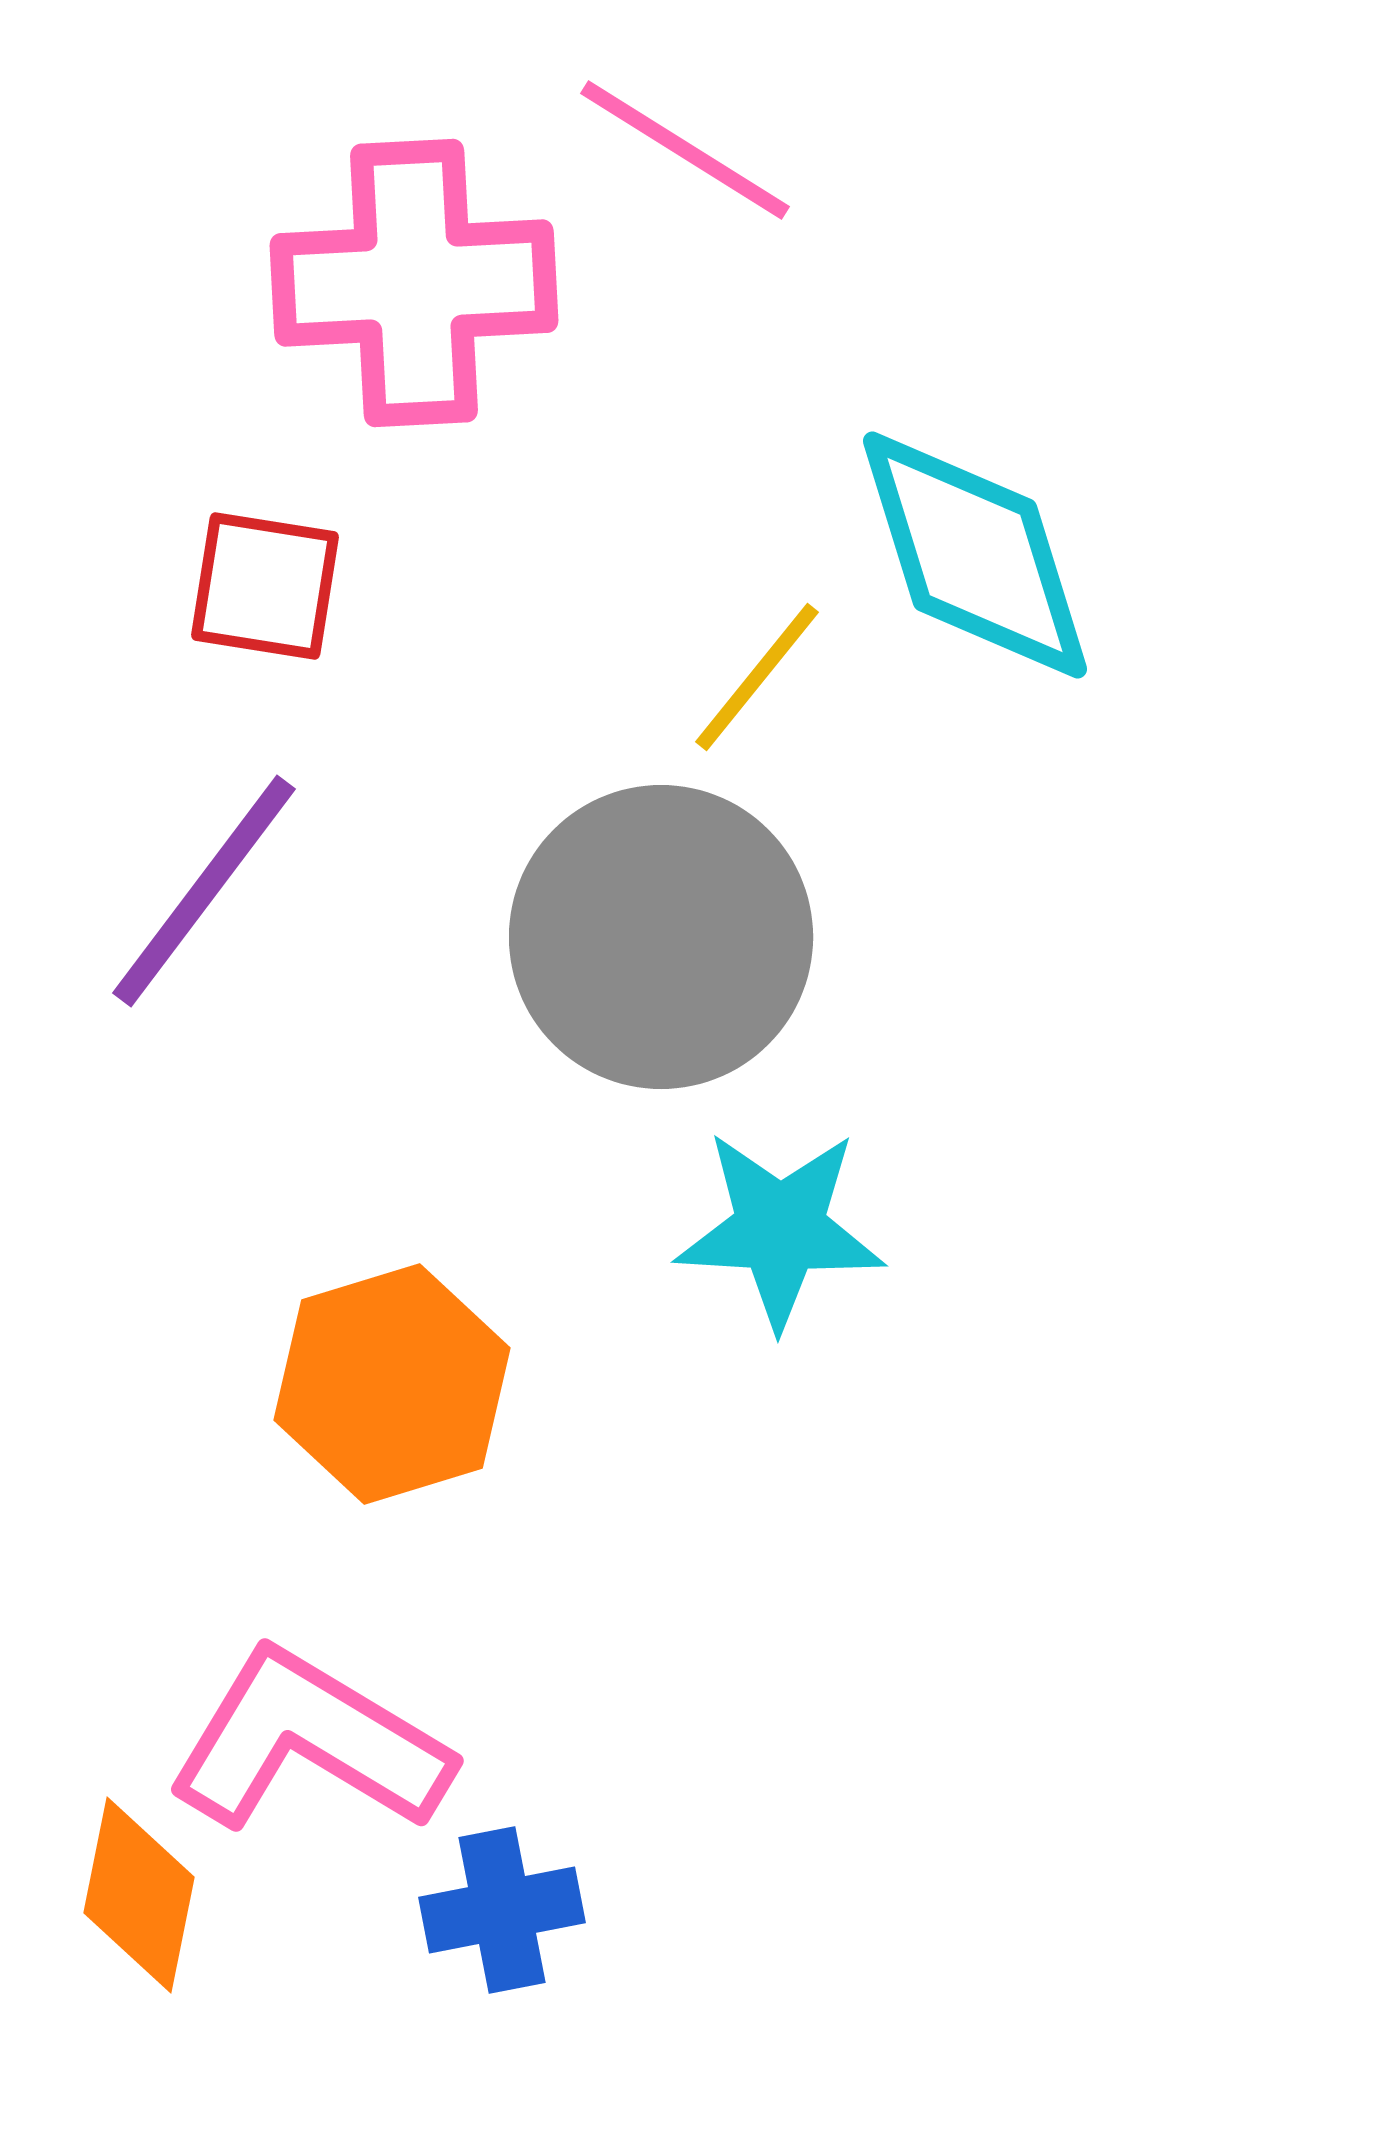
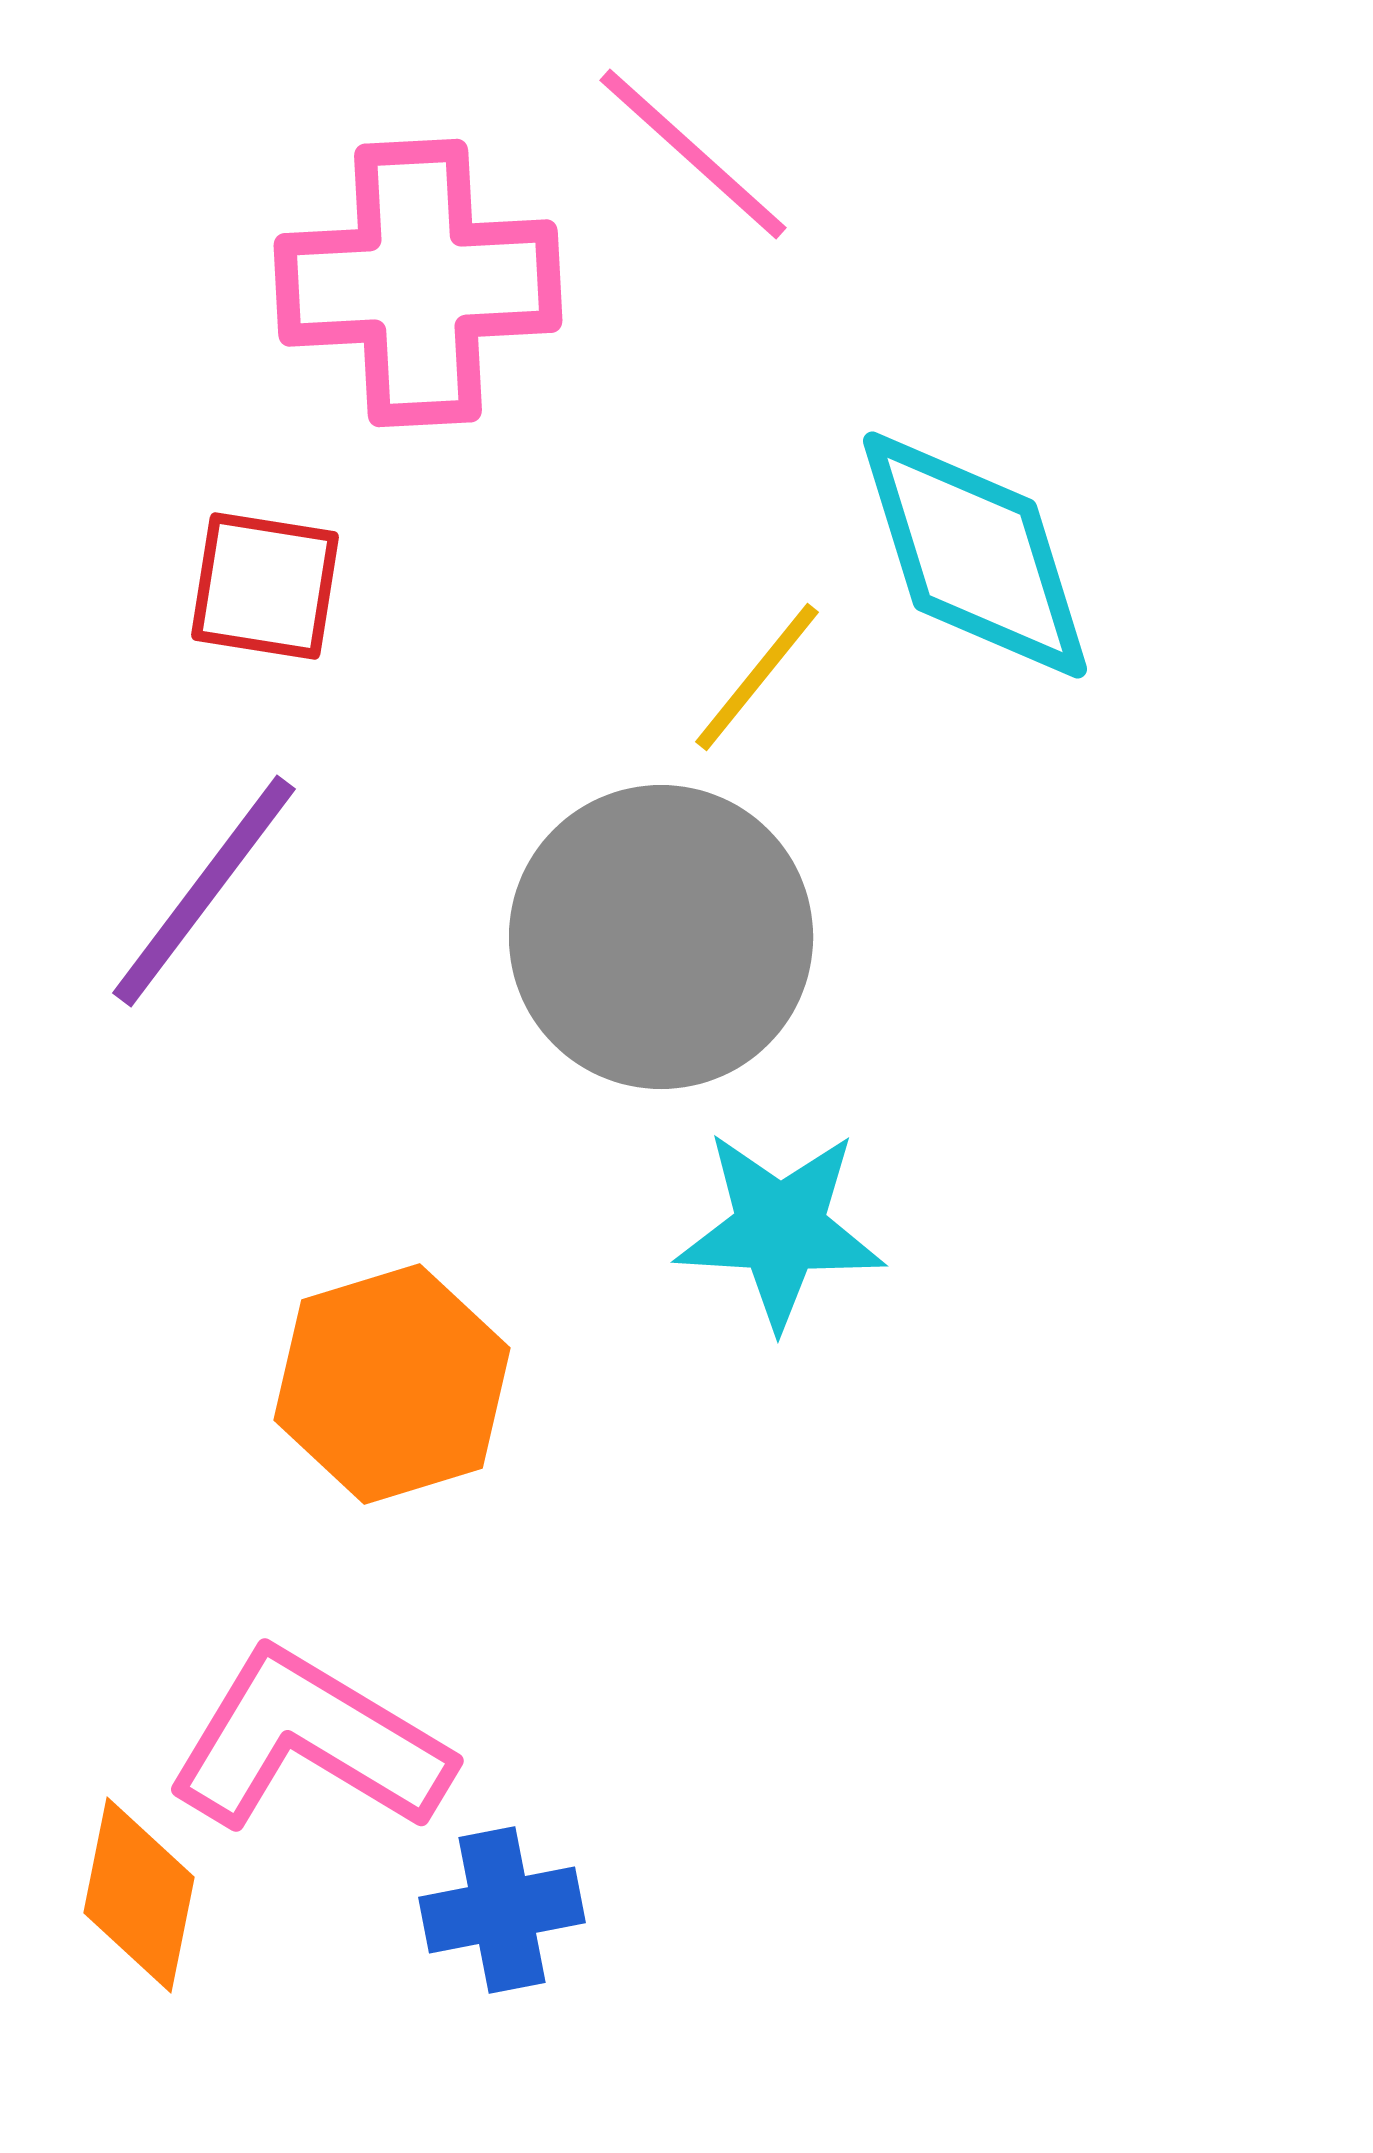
pink line: moved 8 px right, 4 px down; rotated 10 degrees clockwise
pink cross: moved 4 px right
